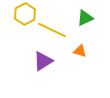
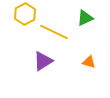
yellow line: moved 2 px right, 2 px down
orange triangle: moved 9 px right, 11 px down
